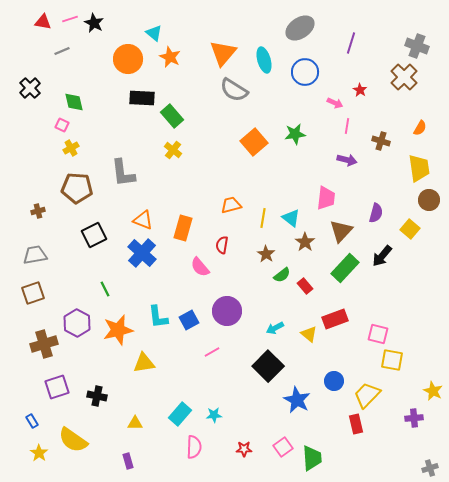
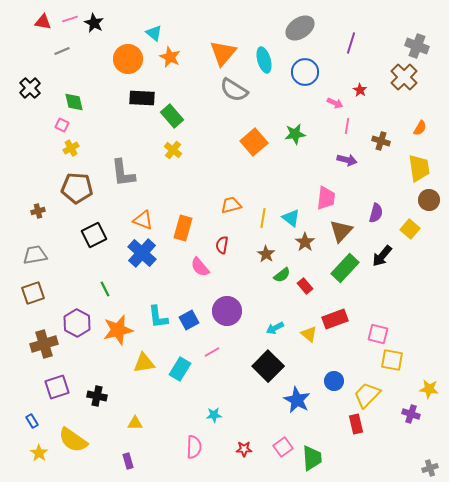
yellow star at (433, 391): moved 4 px left, 2 px up; rotated 18 degrees counterclockwise
cyan rectangle at (180, 414): moved 45 px up; rotated 10 degrees counterclockwise
purple cross at (414, 418): moved 3 px left, 4 px up; rotated 24 degrees clockwise
